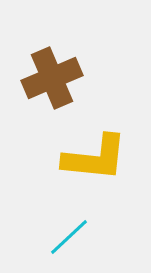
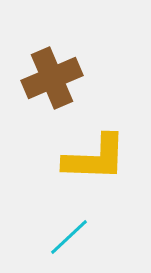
yellow L-shape: rotated 4 degrees counterclockwise
